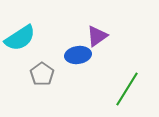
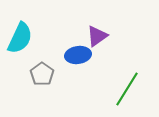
cyan semicircle: rotated 32 degrees counterclockwise
